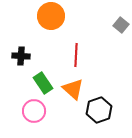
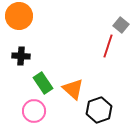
orange circle: moved 32 px left
red line: moved 32 px right, 9 px up; rotated 15 degrees clockwise
